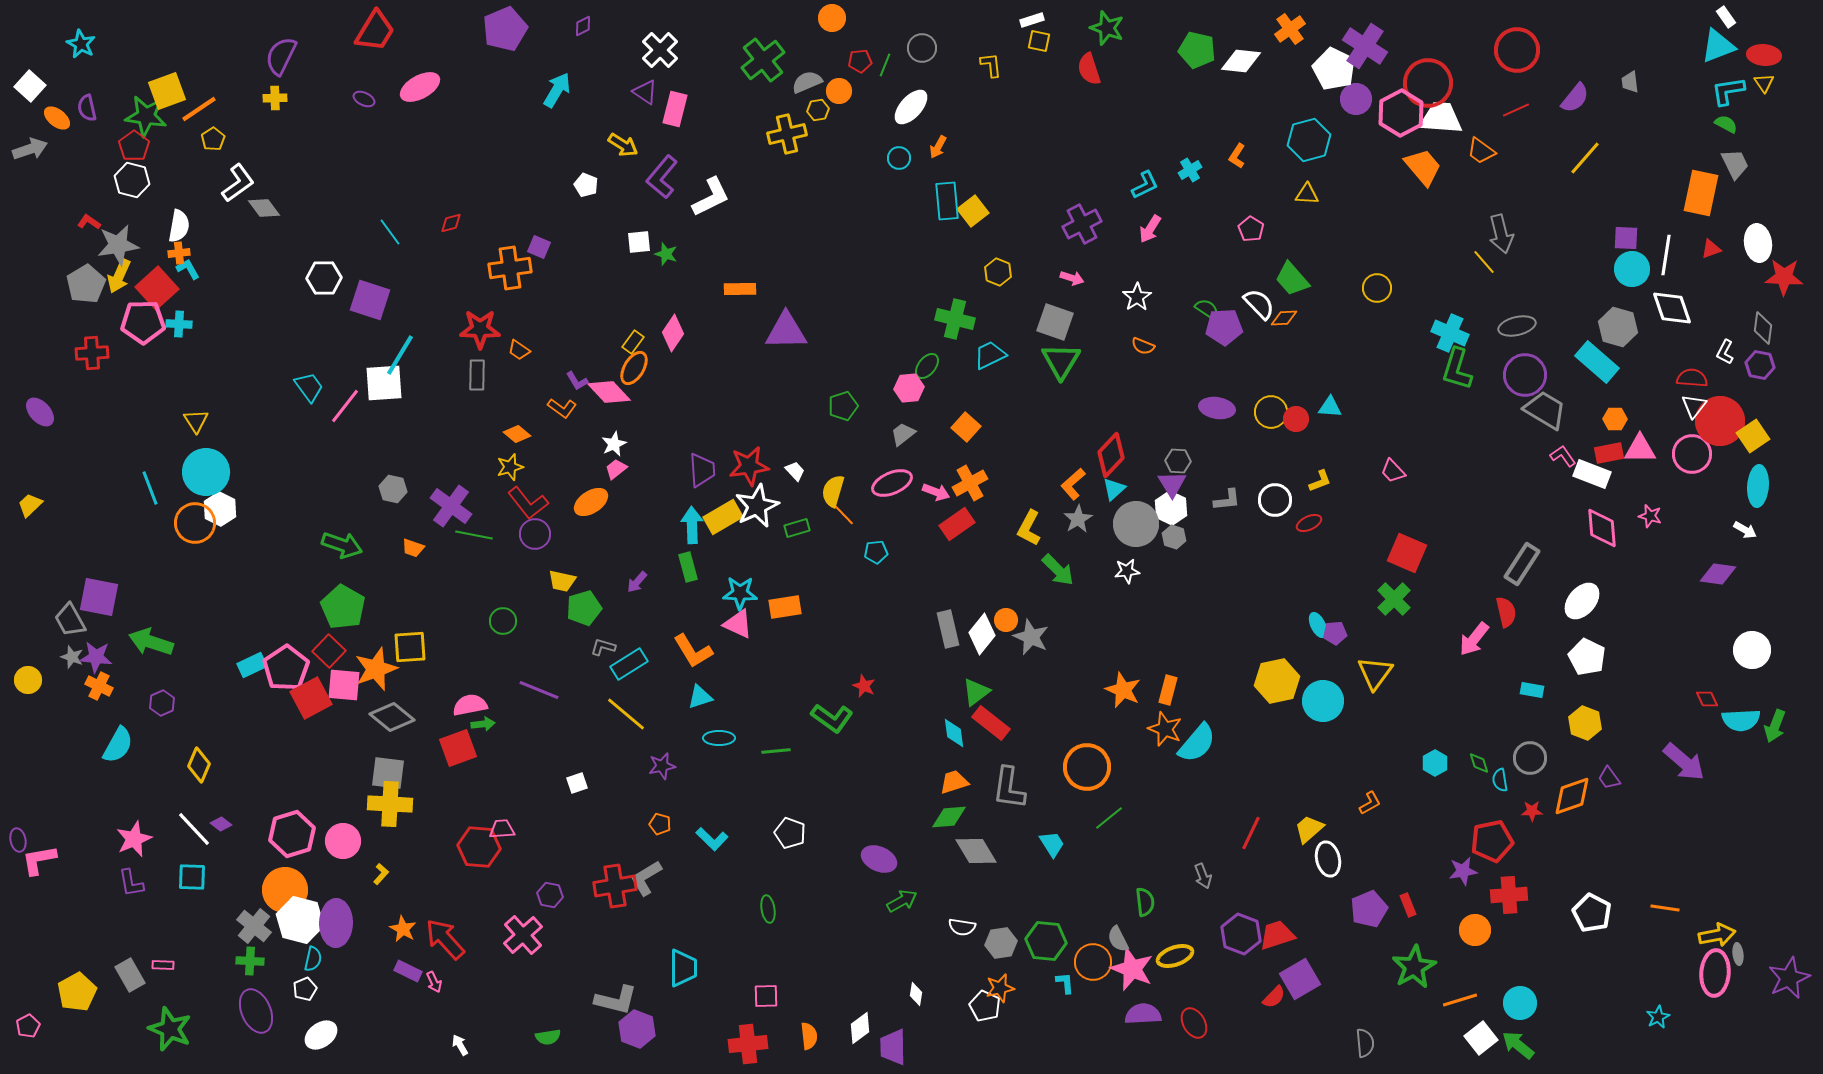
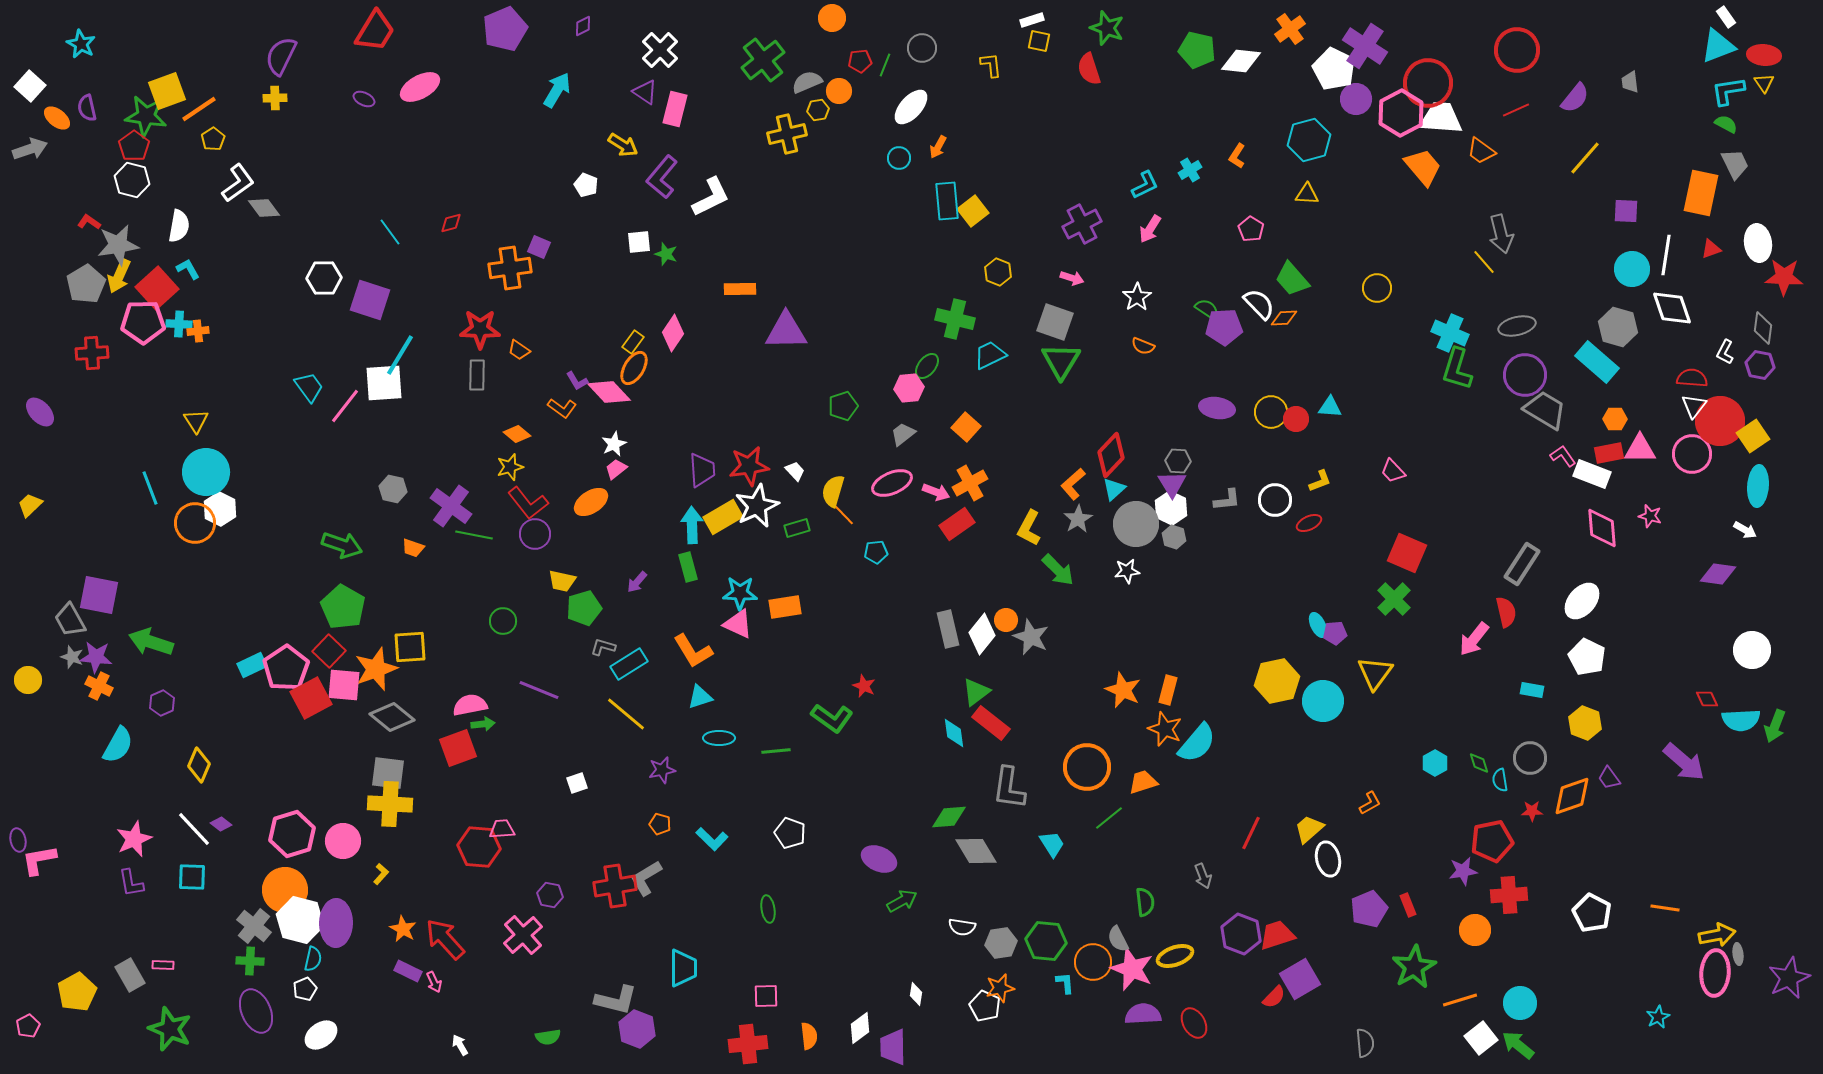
purple square at (1626, 238): moved 27 px up
orange cross at (179, 253): moved 19 px right, 78 px down
purple square at (99, 597): moved 2 px up
purple star at (662, 766): moved 4 px down
orange trapezoid at (954, 782): moved 189 px right
